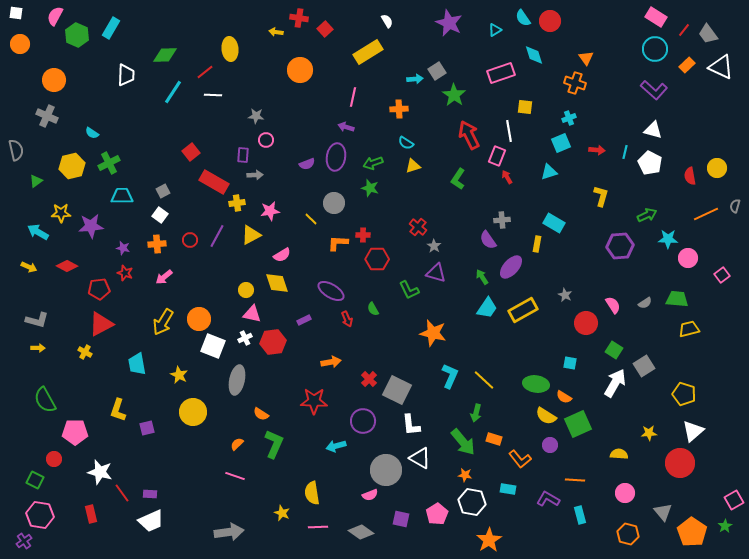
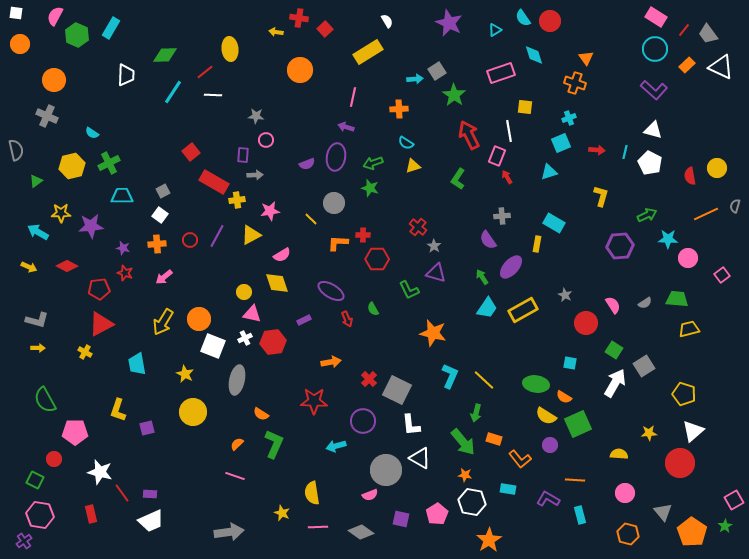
yellow cross at (237, 203): moved 3 px up
gray cross at (502, 220): moved 4 px up
yellow circle at (246, 290): moved 2 px left, 2 px down
yellow star at (179, 375): moved 6 px right, 1 px up
